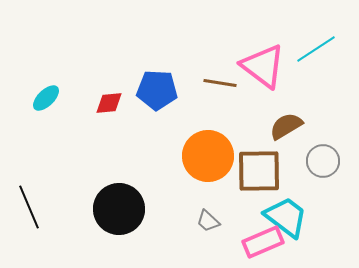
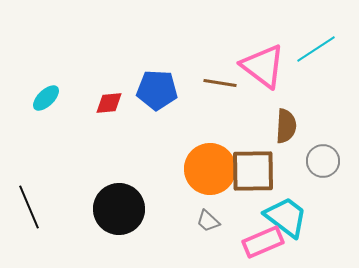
brown semicircle: rotated 124 degrees clockwise
orange circle: moved 2 px right, 13 px down
brown square: moved 6 px left
